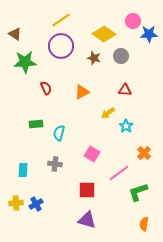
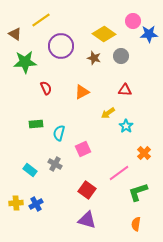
yellow line: moved 20 px left
pink square: moved 9 px left, 5 px up; rotated 35 degrees clockwise
gray cross: rotated 24 degrees clockwise
cyan rectangle: moved 7 px right; rotated 56 degrees counterclockwise
red square: rotated 36 degrees clockwise
orange semicircle: moved 8 px left
